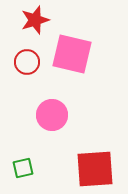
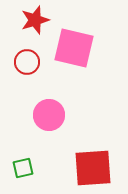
pink square: moved 2 px right, 6 px up
pink circle: moved 3 px left
red square: moved 2 px left, 1 px up
